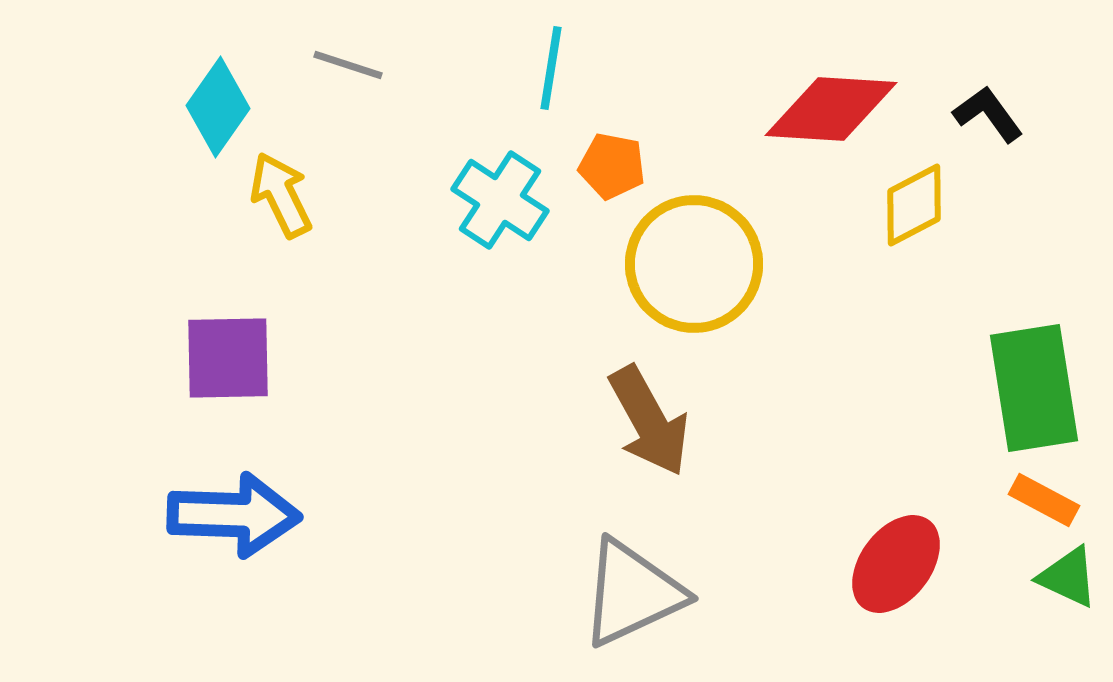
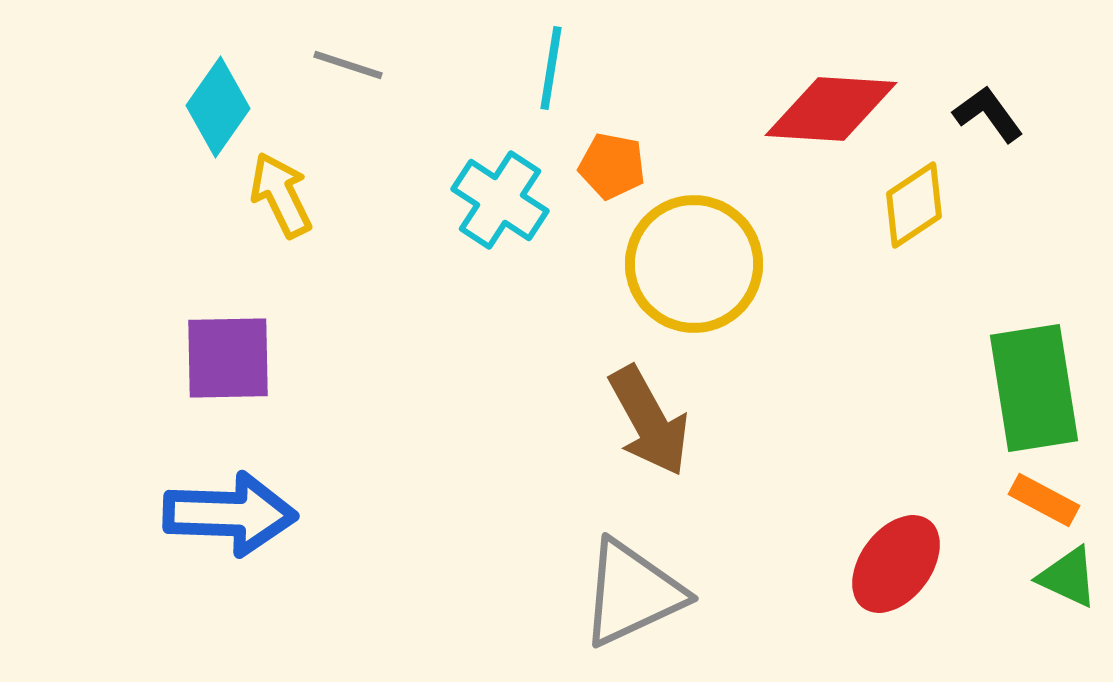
yellow diamond: rotated 6 degrees counterclockwise
blue arrow: moved 4 px left, 1 px up
